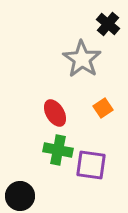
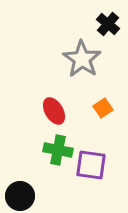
red ellipse: moved 1 px left, 2 px up
